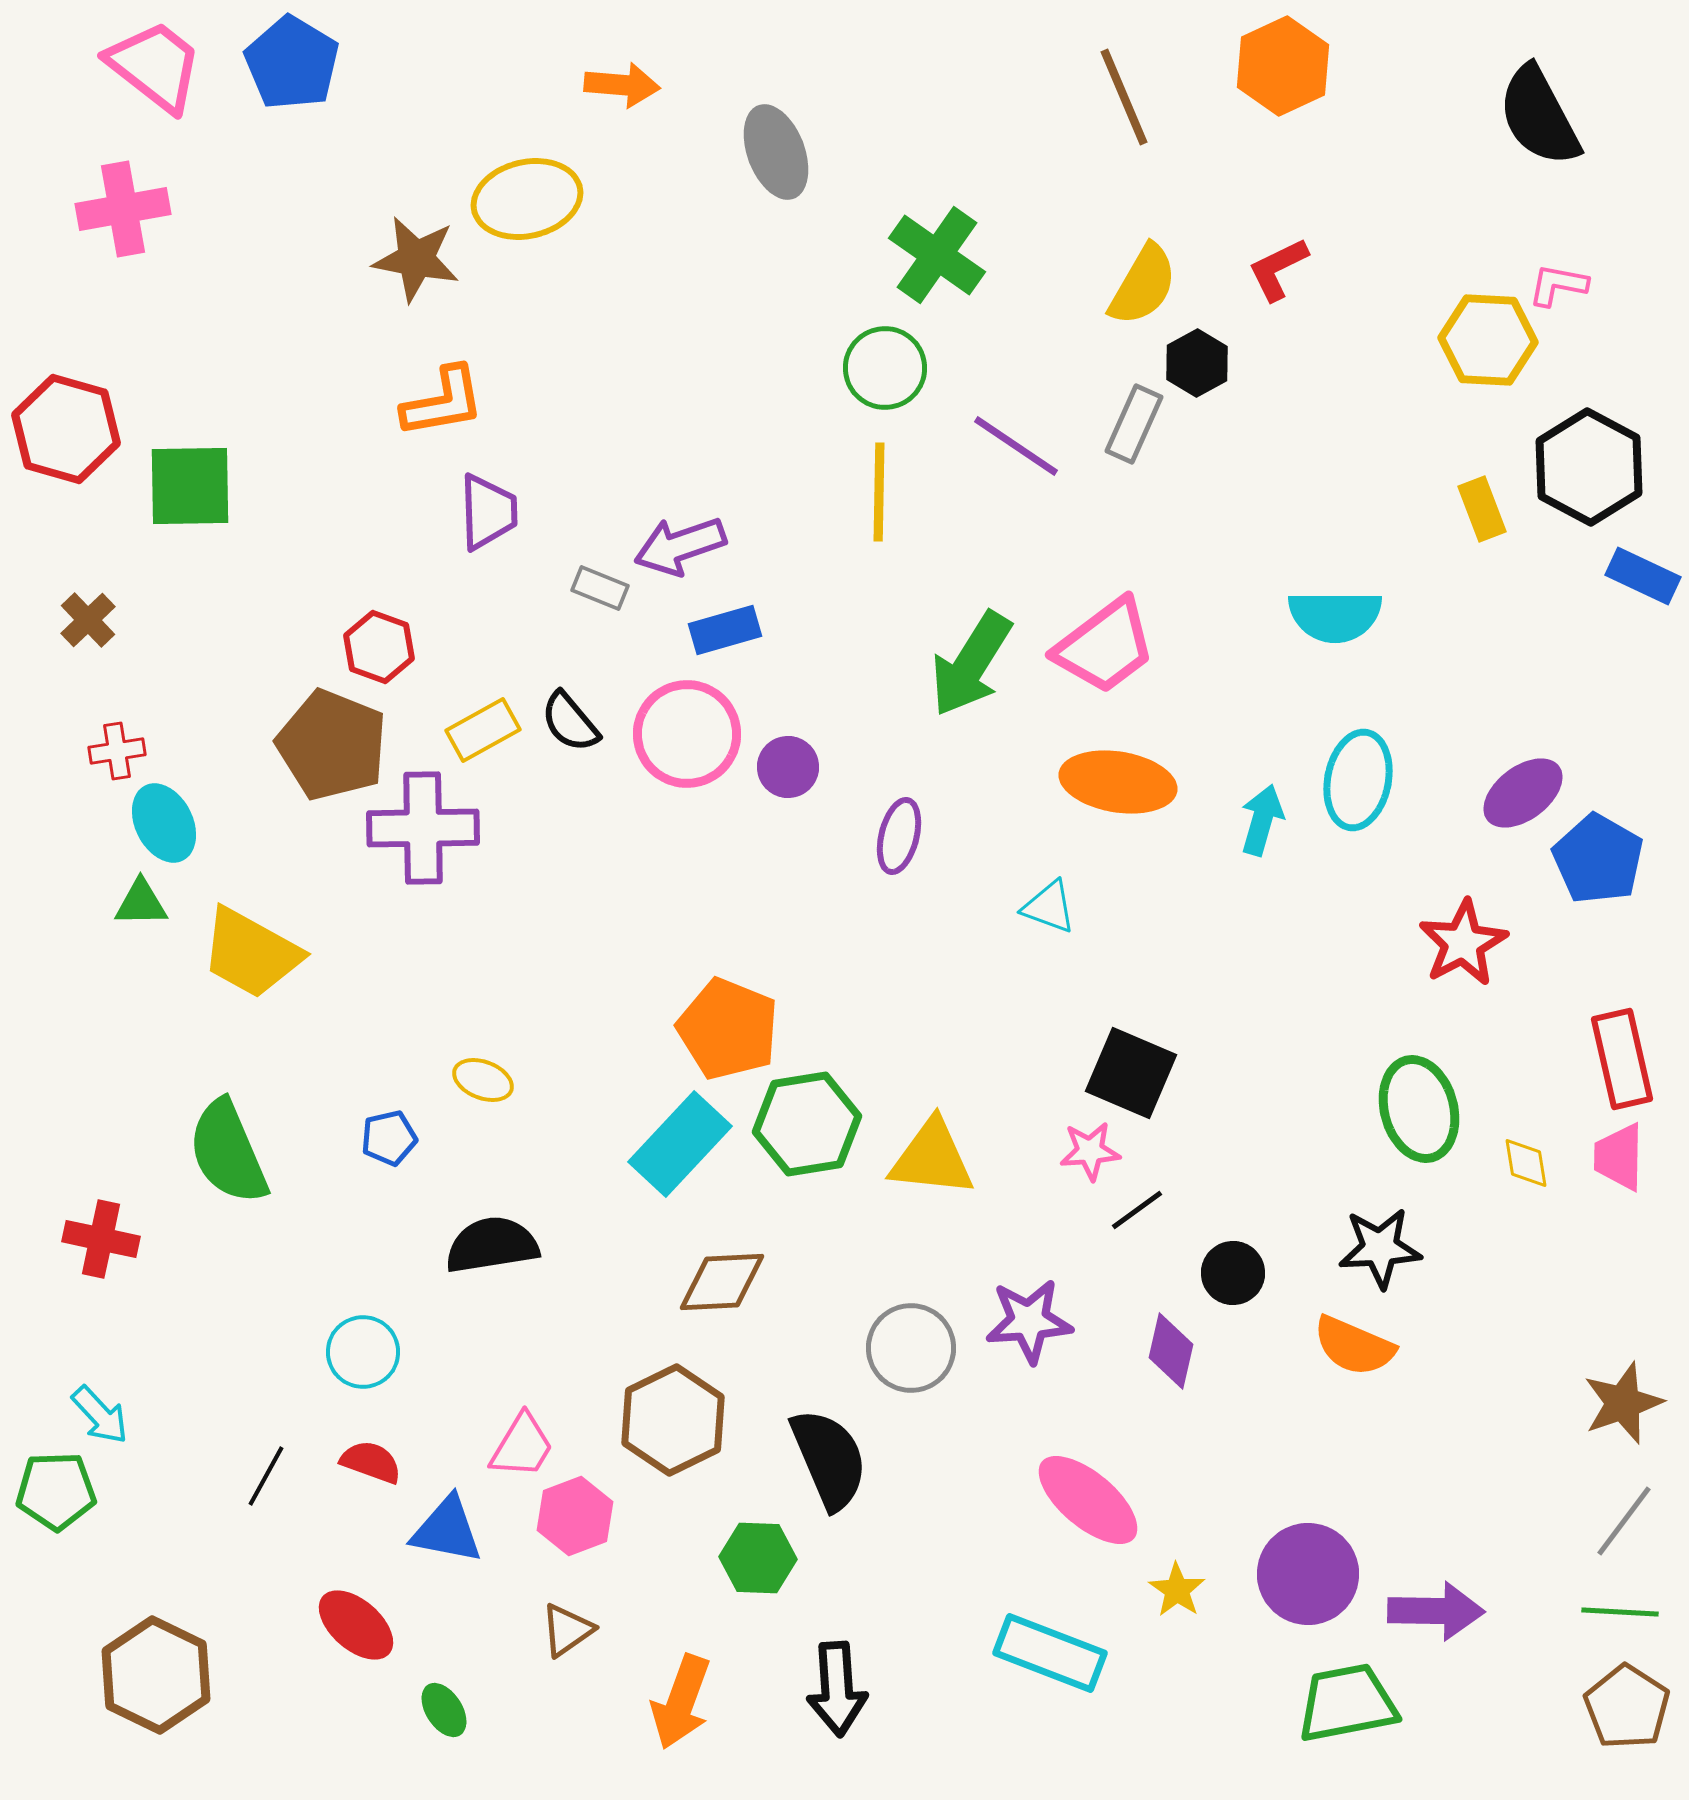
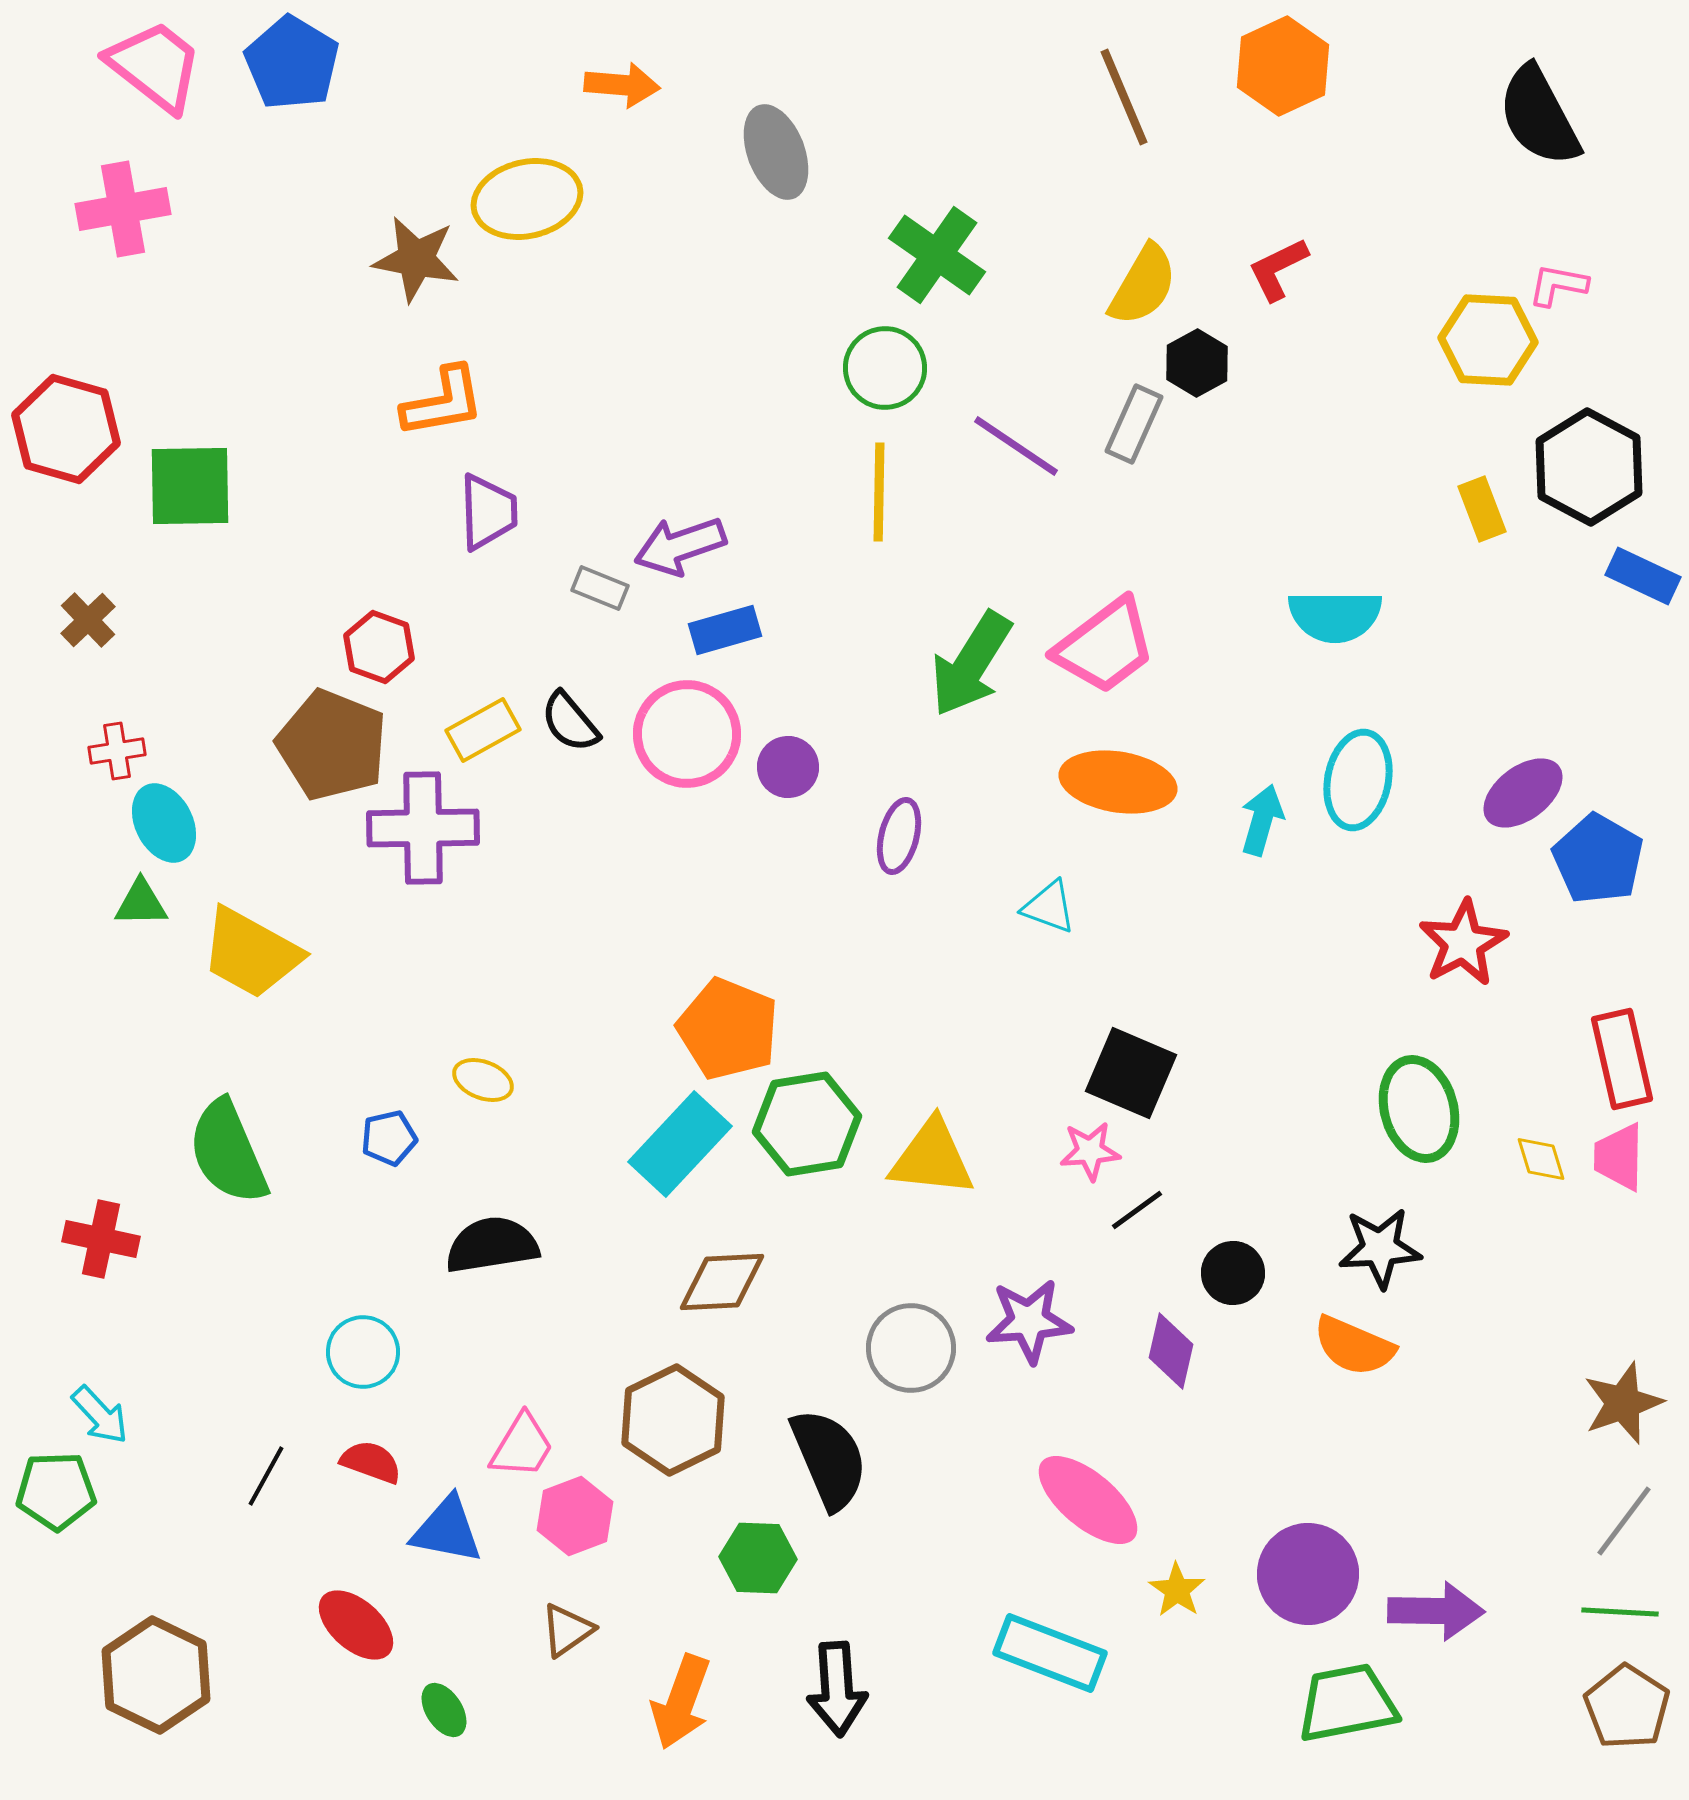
yellow diamond at (1526, 1163): moved 15 px right, 4 px up; rotated 8 degrees counterclockwise
